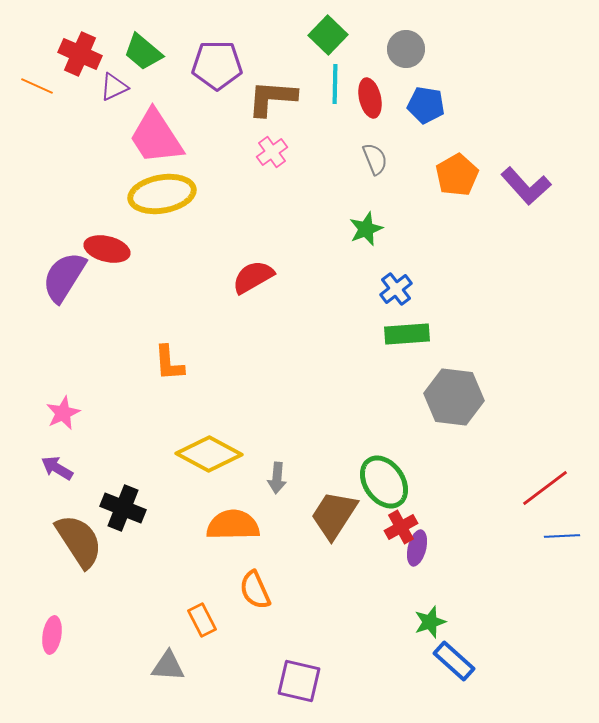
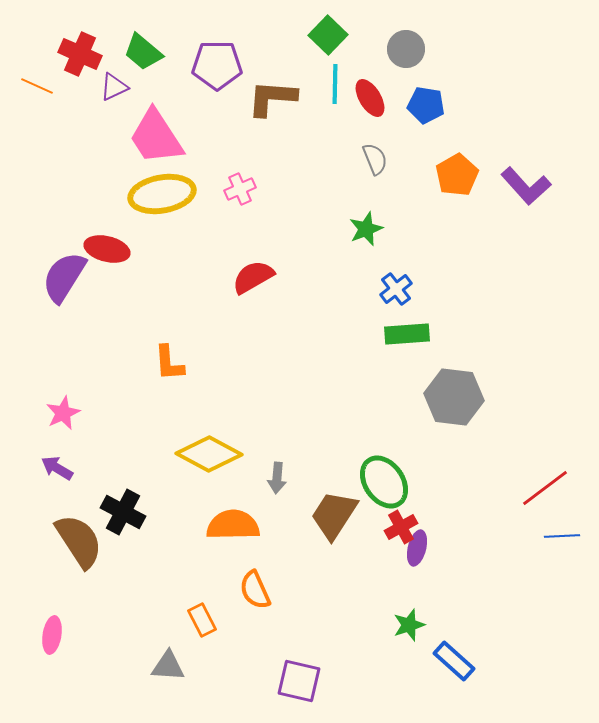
red ellipse at (370, 98): rotated 18 degrees counterclockwise
pink cross at (272, 152): moved 32 px left, 37 px down; rotated 12 degrees clockwise
black cross at (123, 508): moved 4 px down; rotated 6 degrees clockwise
green star at (430, 622): moved 21 px left, 3 px down
